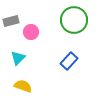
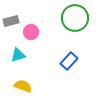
green circle: moved 1 px right, 2 px up
cyan triangle: moved 3 px up; rotated 28 degrees clockwise
